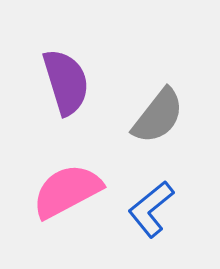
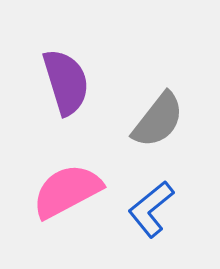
gray semicircle: moved 4 px down
